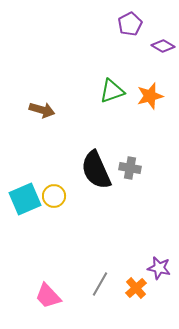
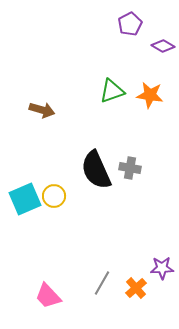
orange star: moved 1 px up; rotated 24 degrees clockwise
purple star: moved 3 px right; rotated 15 degrees counterclockwise
gray line: moved 2 px right, 1 px up
